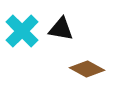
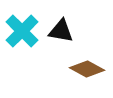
black triangle: moved 2 px down
